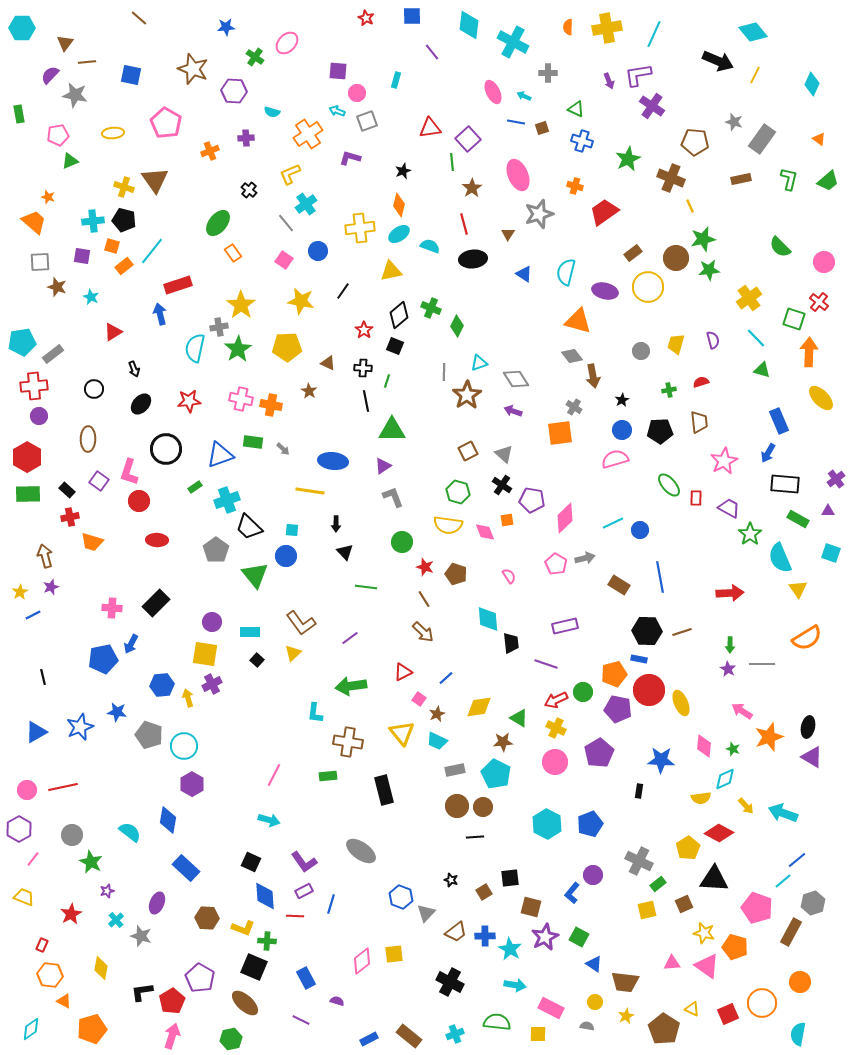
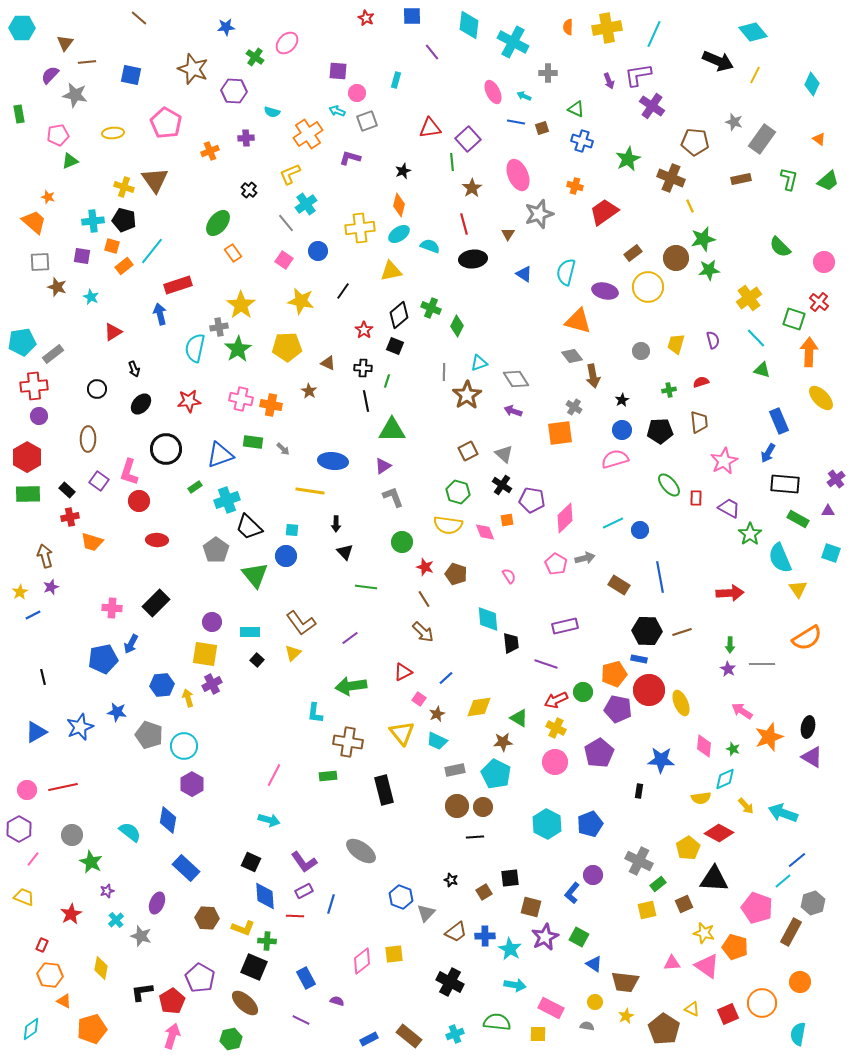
black circle at (94, 389): moved 3 px right
